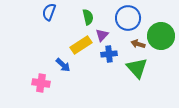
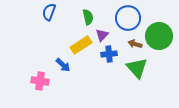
green circle: moved 2 px left
brown arrow: moved 3 px left
pink cross: moved 1 px left, 2 px up
